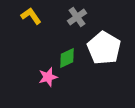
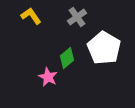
green diamond: rotated 15 degrees counterclockwise
pink star: rotated 30 degrees counterclockwise
